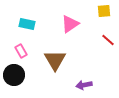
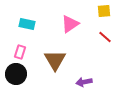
red line: moved 3 px left, 3 px up
pink rectangle: moved 1 px left, 1 px down; rotated 48 degrees clockwise
black circle: moved 2 px right, 1 px up
purple arrow: moved 3 px up
